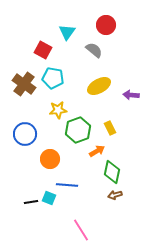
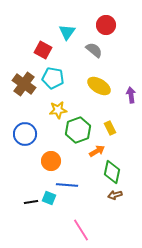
yellow ellipse: rotated 60 degrees clockwise
purple arrow: rotated 77 degrees clockwise
orange circle: moved 1 px right, 2 px down
